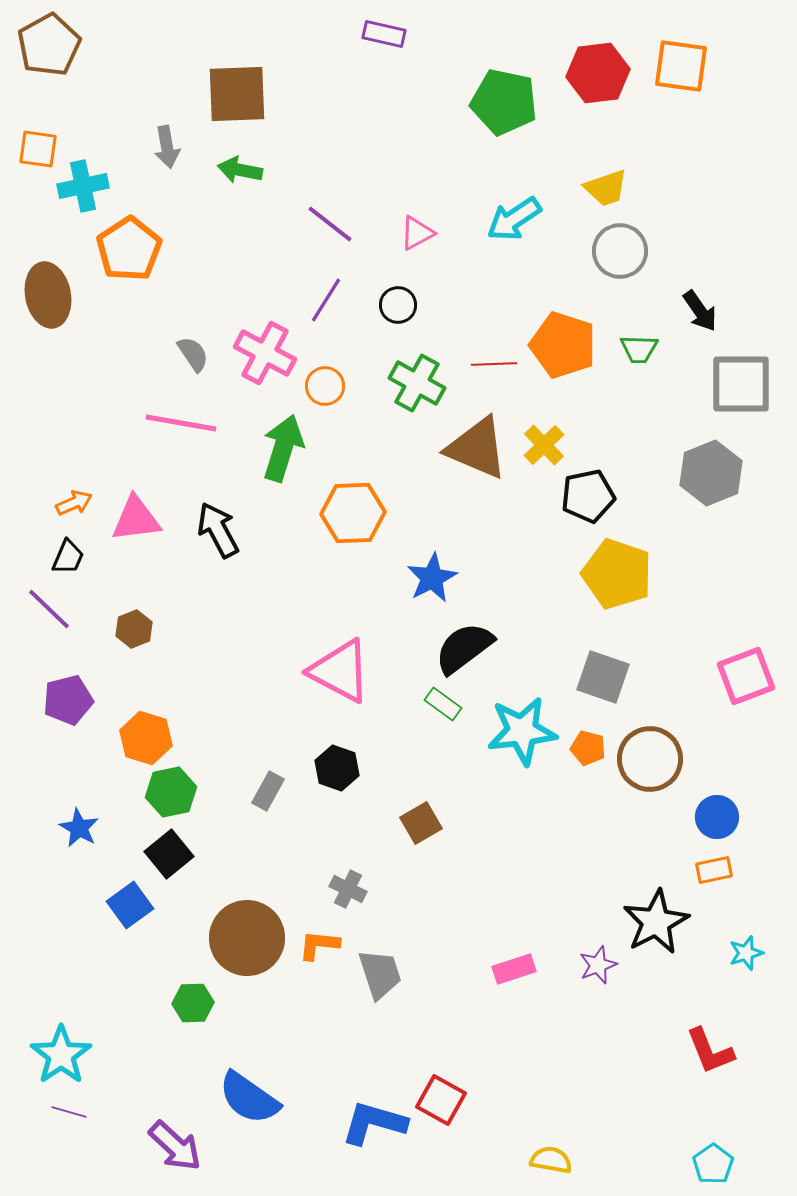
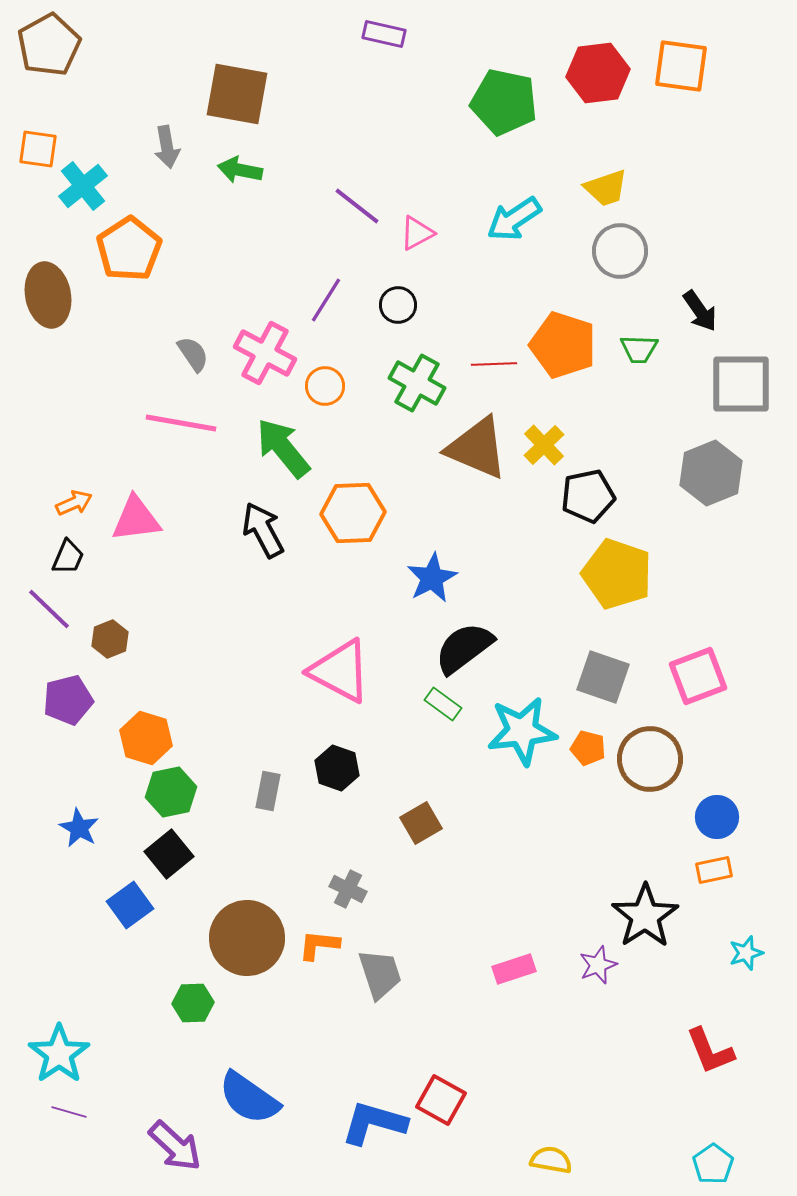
brown square at (237, 94): rotated 12 degrees clockwise
cyan cross at (83, 186): rotated 27 degrees counterclockwise
purple line at (330, 224): moved 27 px right, 18 px up
green arrow at (283, 448): rotated 56 degrees counterclockwise
black arrow at (218, 530): moved 45 px right
brown hexagon at (134, 629): moved 24 px left, 10 px down
pink square at (746, 676): moved 48 px left
gray rectangle at (268, 791): rotated 18 degrees counterclockwise
black star at (656, 922): moved 11 px left, 6 px up; rotated 6 degrees counterclockwise
cyan star at (61, 1055): moved 2 px left, 1 px up
